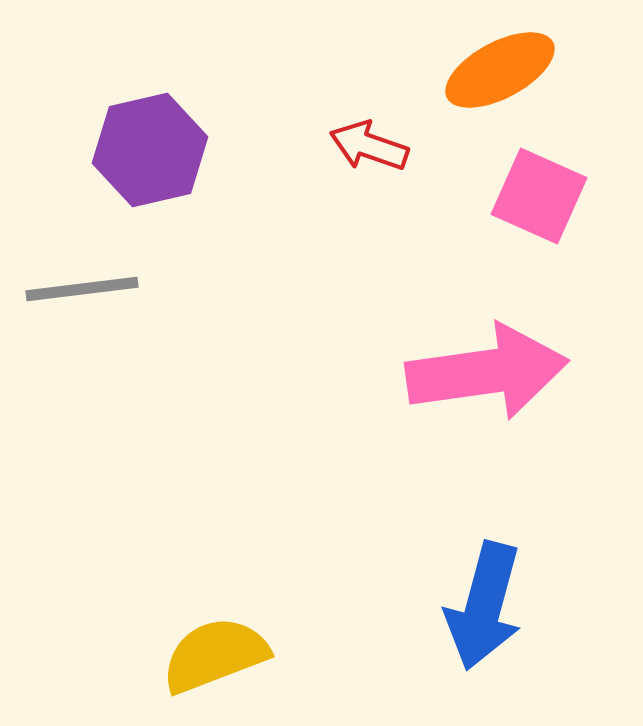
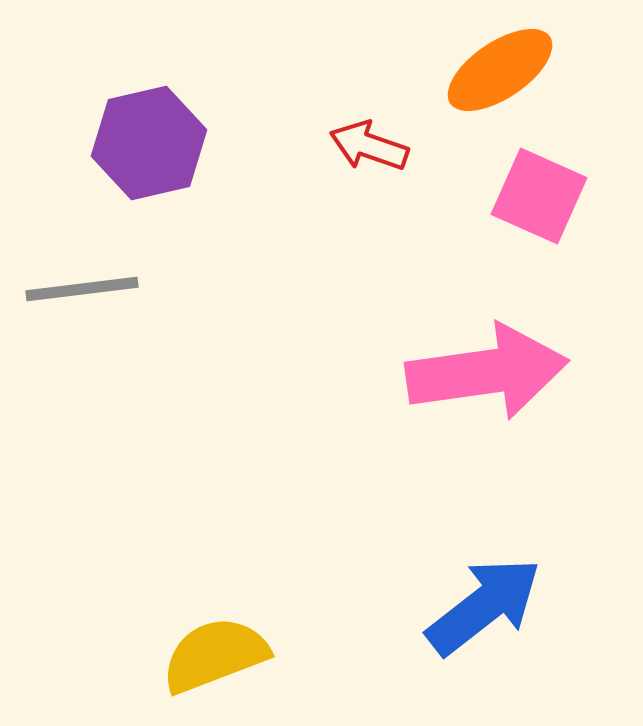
orange ellipse: rotated 6 degrees counterclockwise
purple hexagon: moved 1 px left, 7 px up
blue arrow: rotated 143 degrees counterclockwise
